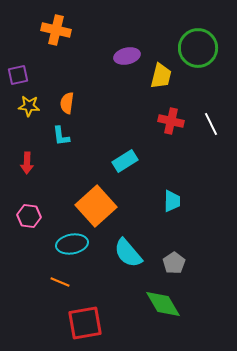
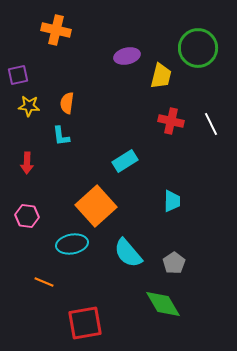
pink hexagon: moved 2 px left
orange line: moved 16 px left
